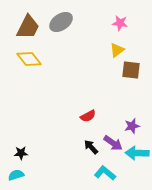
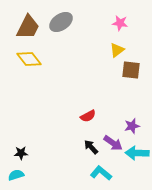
cyan L-shape: moved 4 px left
